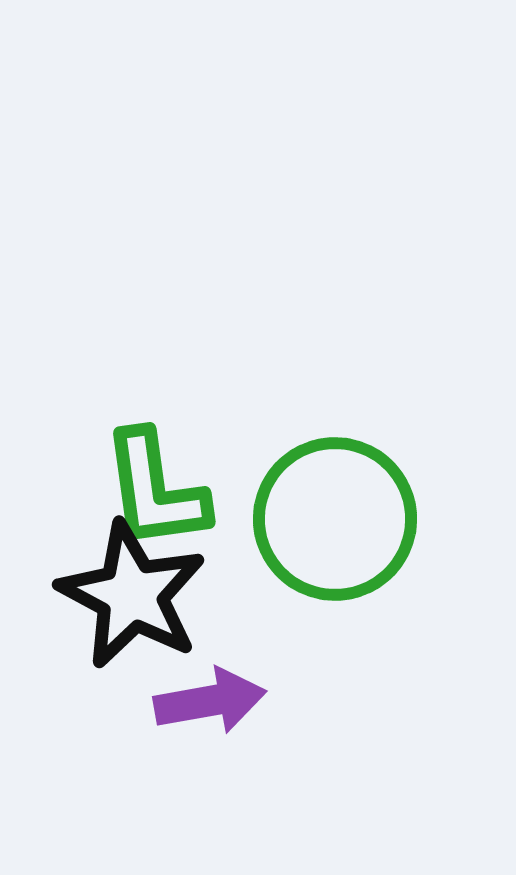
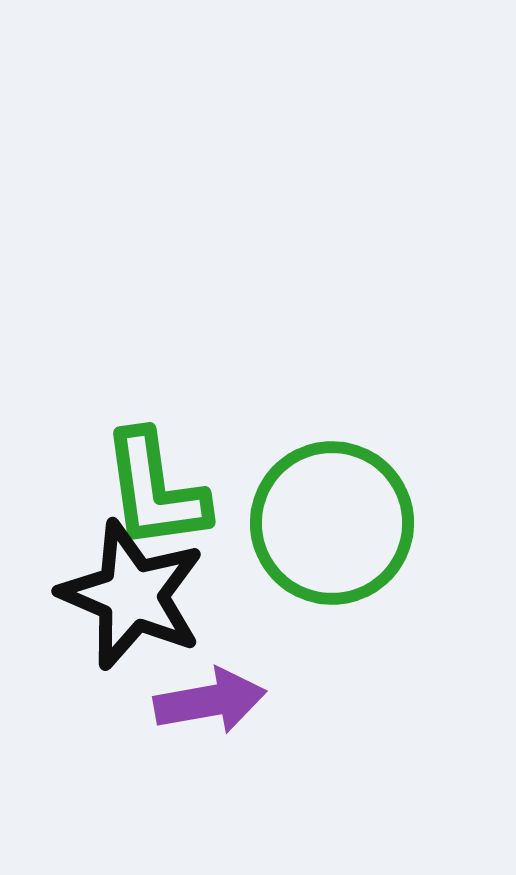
green circle: moved 3 px left, 4 px down
black star: rotated 5 degrees counterclockwise
